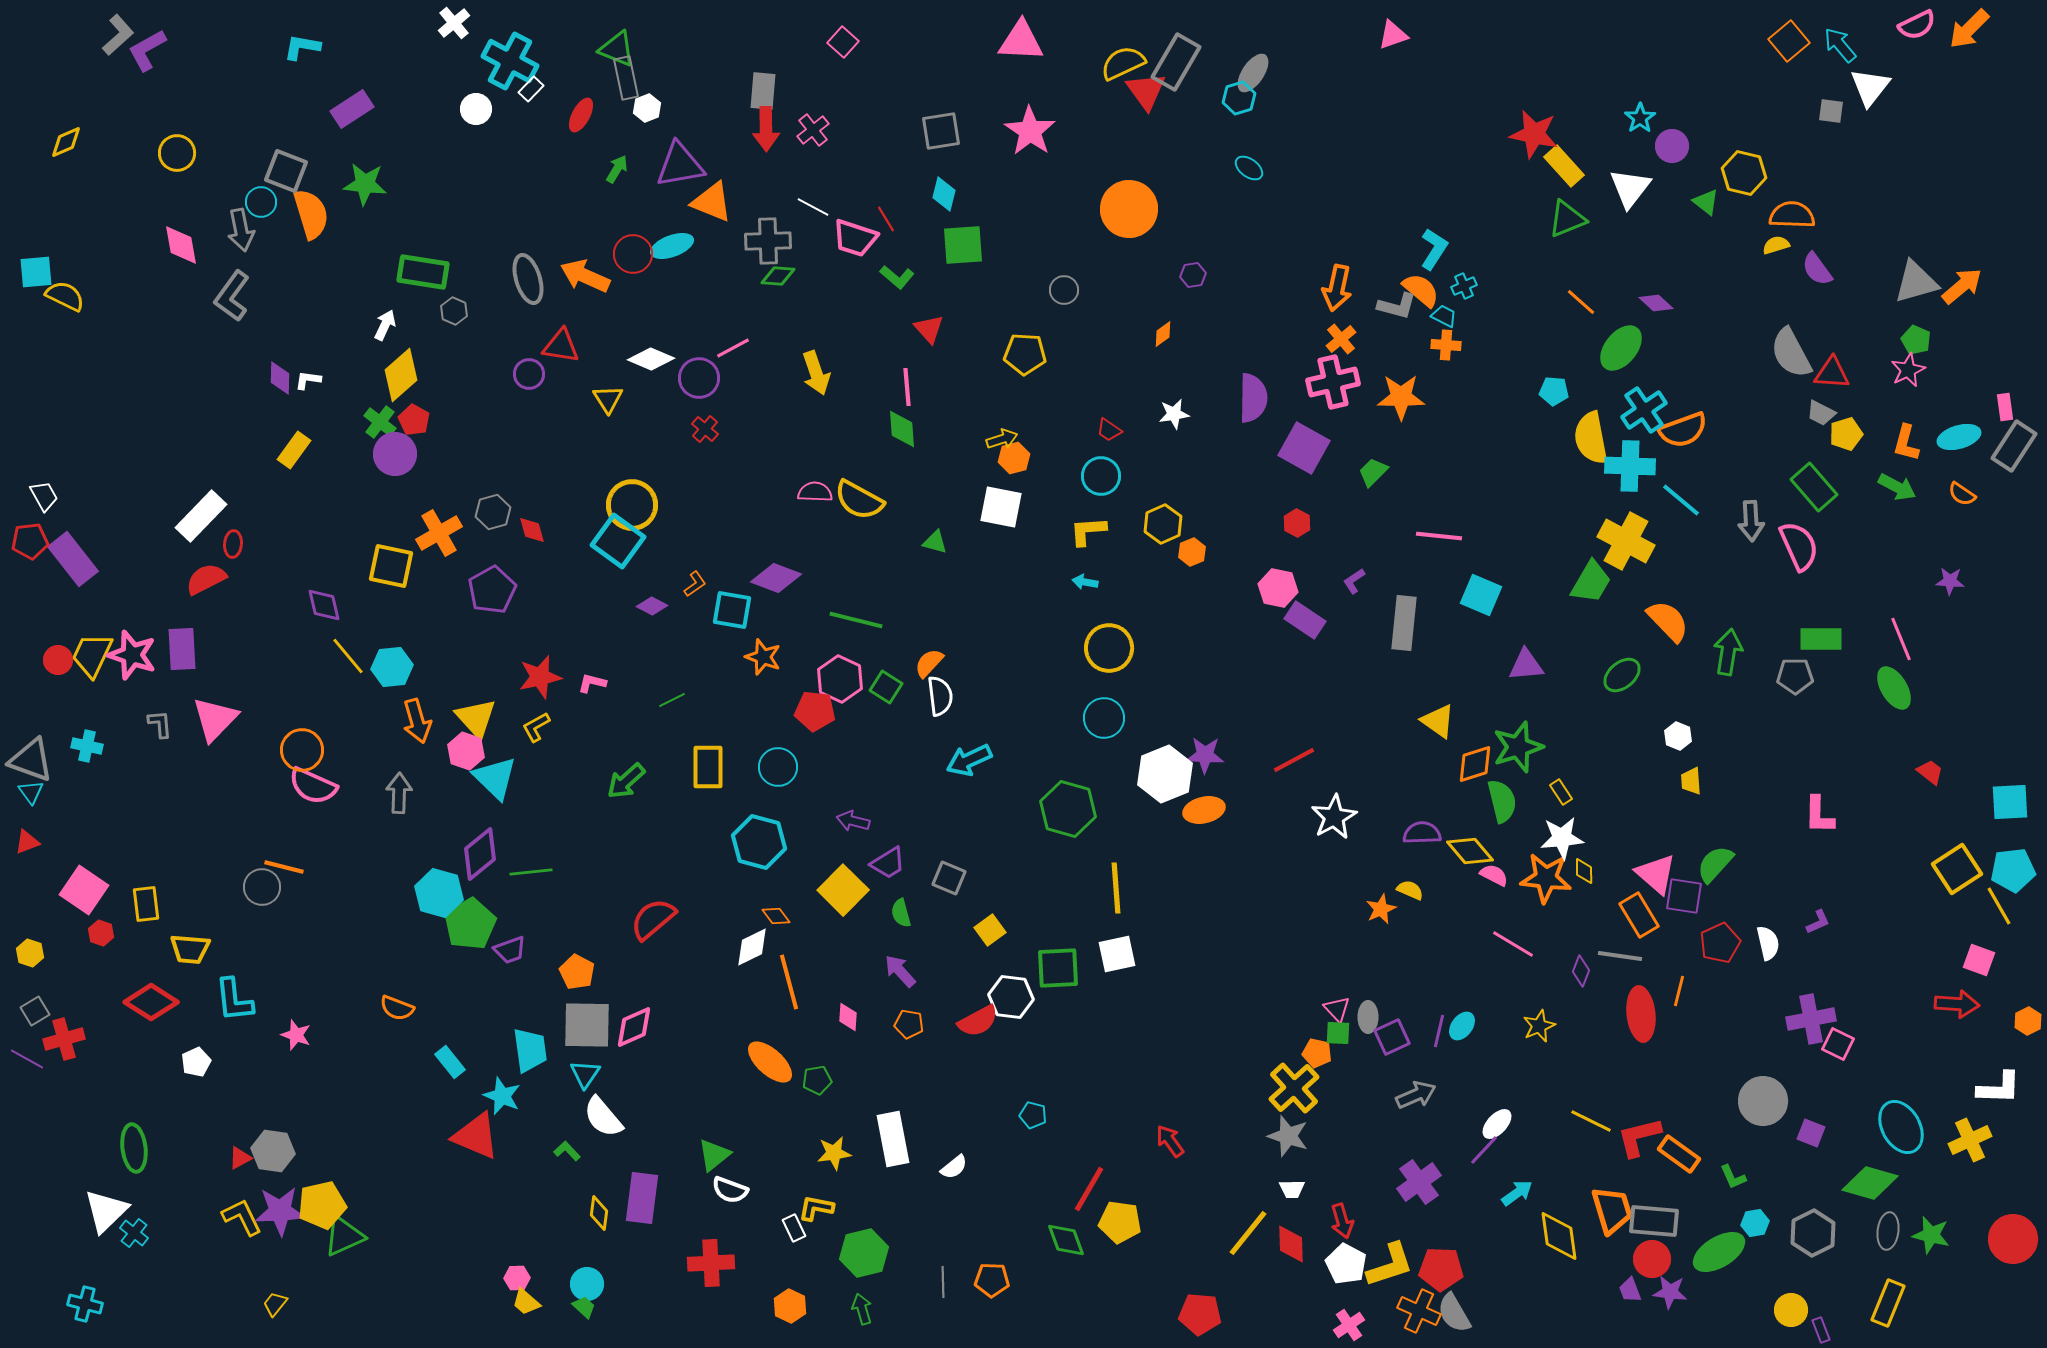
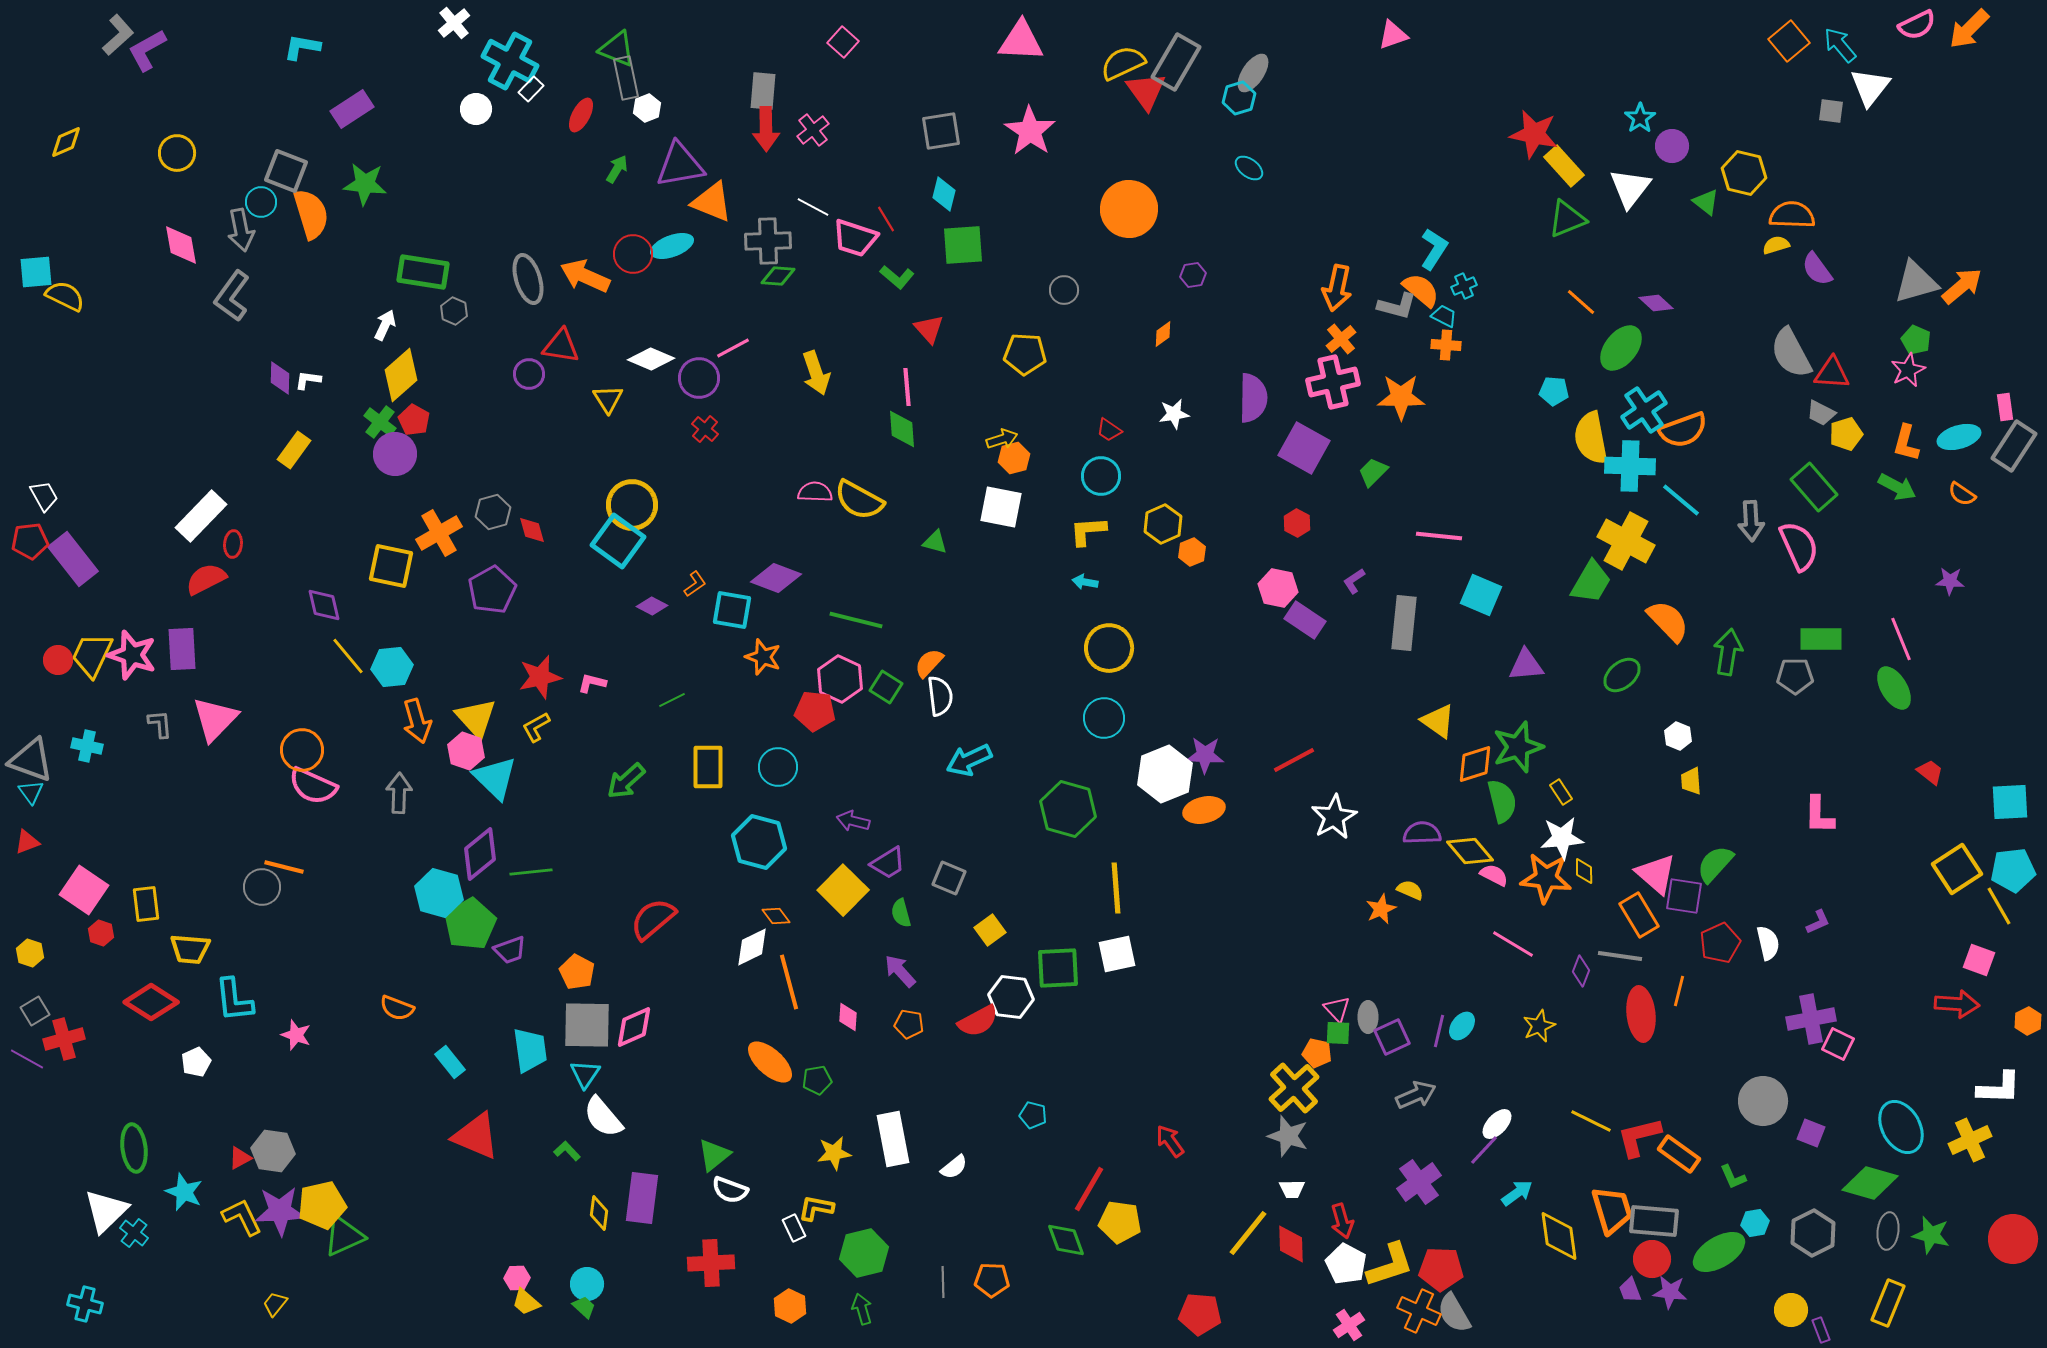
cyan star at (502, 1096): moved 318 px left, 96 px down
